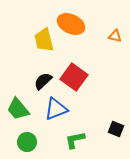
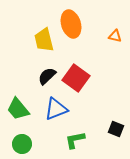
orange ellipse: rotated 48 degrees clockwise
red square: moved 2 px right, 1 px down
black semicircle: moved 4 px right, 5 px up
green circle: moved 5 px left, 2 px down
